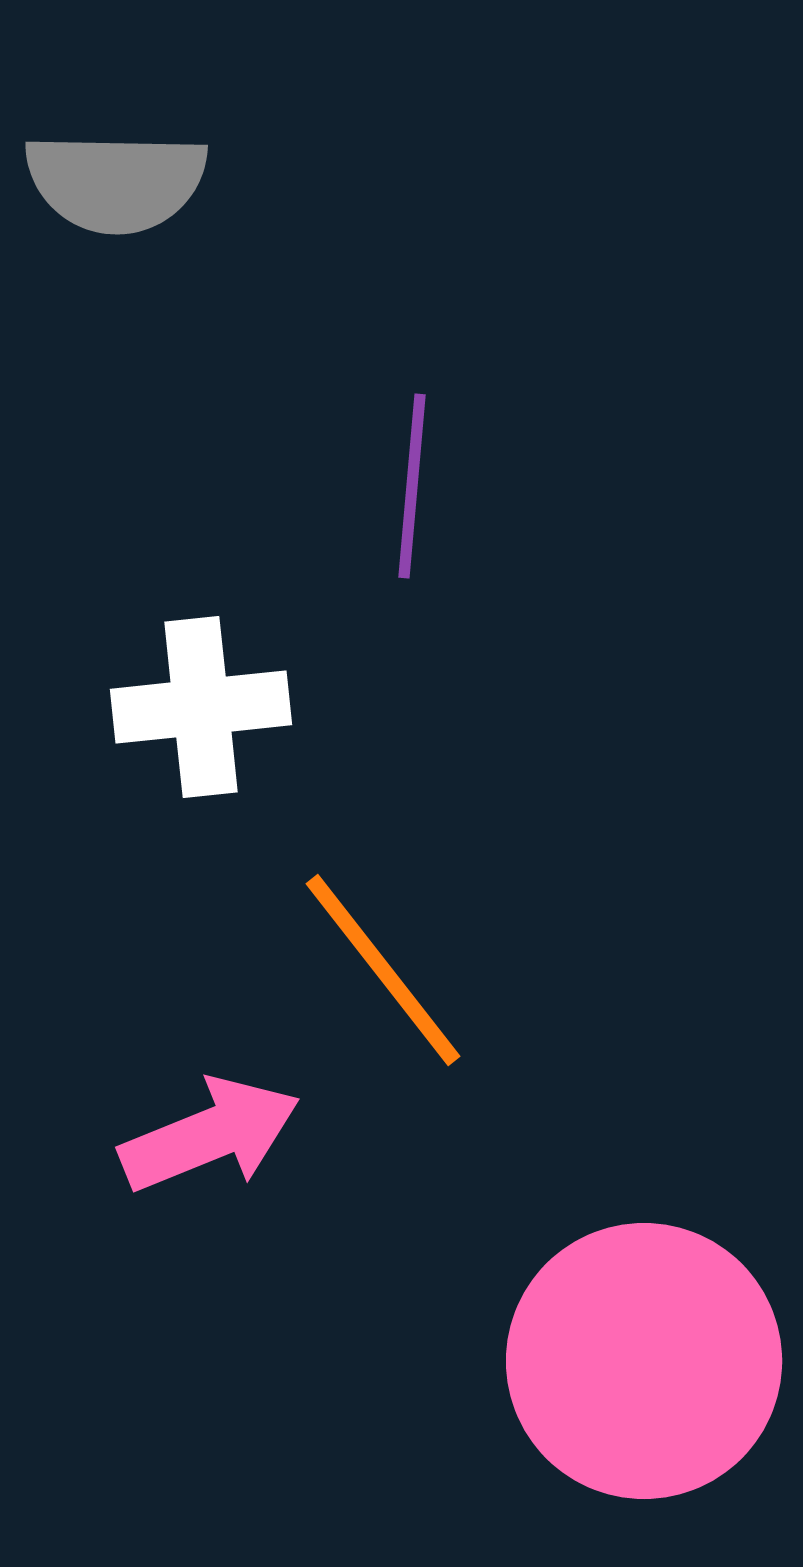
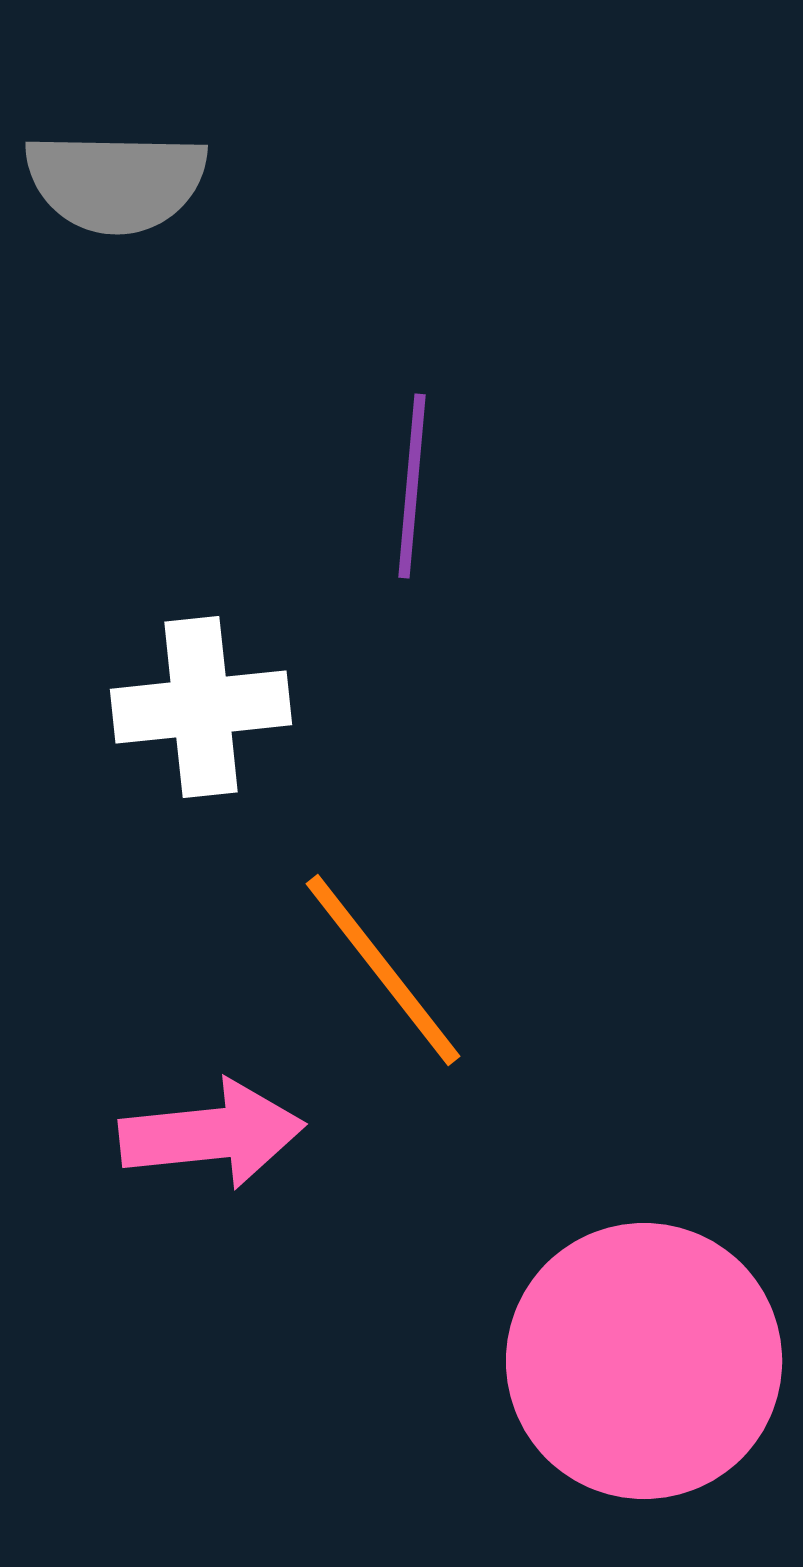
pink arrow: moved 2 px right, 1 px up; rotated 16 degrees clockwise
